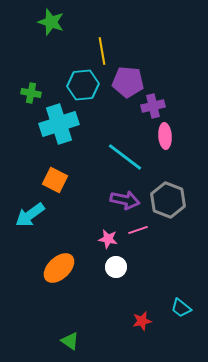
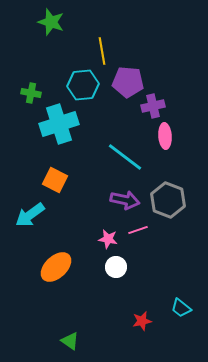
orange ellipse: moved 3 px left, 1 px up
